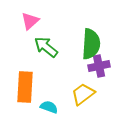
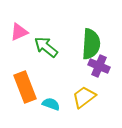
pink triangle: moved 11 px left, 11 px down; rotated 18 degrees clockwise
purple cross: rotated 35 degrees clockwise
orange rectangle: rotated 24 degrees counterclockwise
yellow trapezoid: moved 1 px right, 3 px down
cyan semicircle: moved 2 px right, 3 px up
